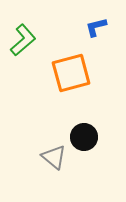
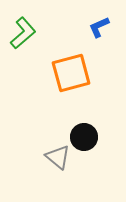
blue L-shape: moved 3 px right; rotated 10 degrees counterclockwise
green L-shape: moved 7 px up
gray triangle: moved 4 px right
